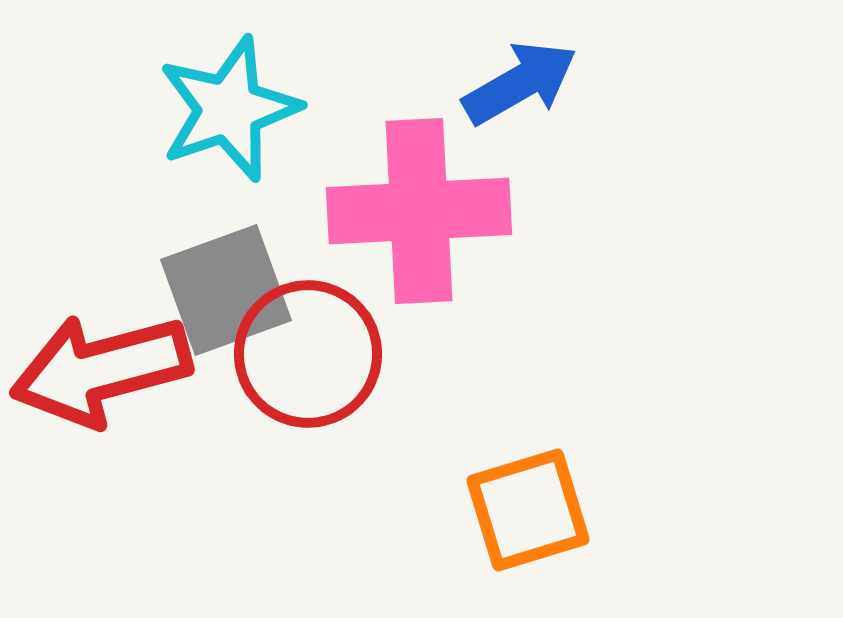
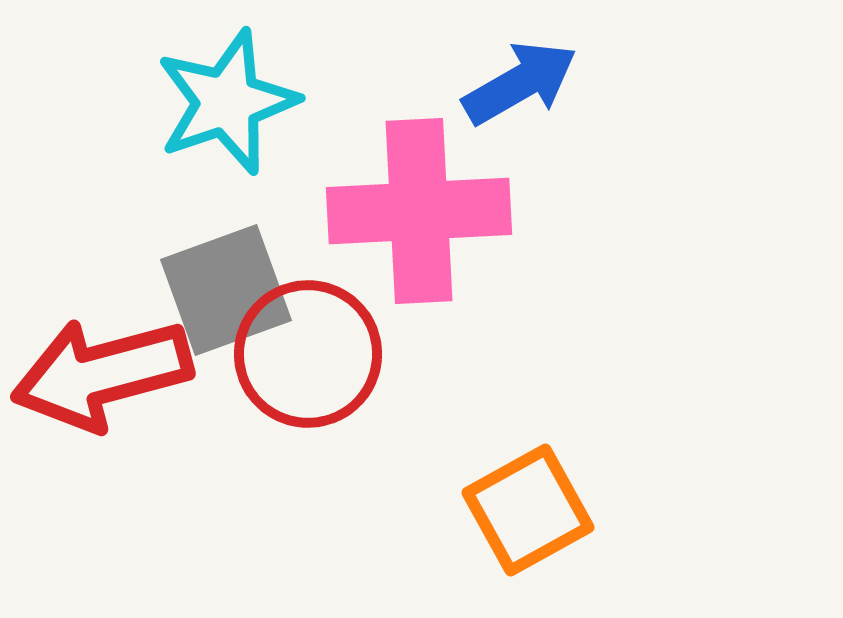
cyan star: moved 2 px left, 7 px up
red arrow: moved 1 px right, 4 px down
orange square: rotated 12 degrees counterclockwise
